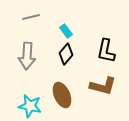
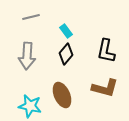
brown L-shape: moved 2 px right, 2 px down
